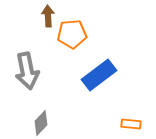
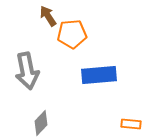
brown arrow: rotated 30 degrees counterclockwise
blue rectangle: rotated 32 degrees clockwise
